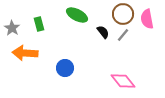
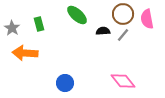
green ellipse: rotated 15 degrees clockwise
black semicircle: moved 1 px up; rotated 56 degrees counterclockwise
blue circle: moved 15 px down
